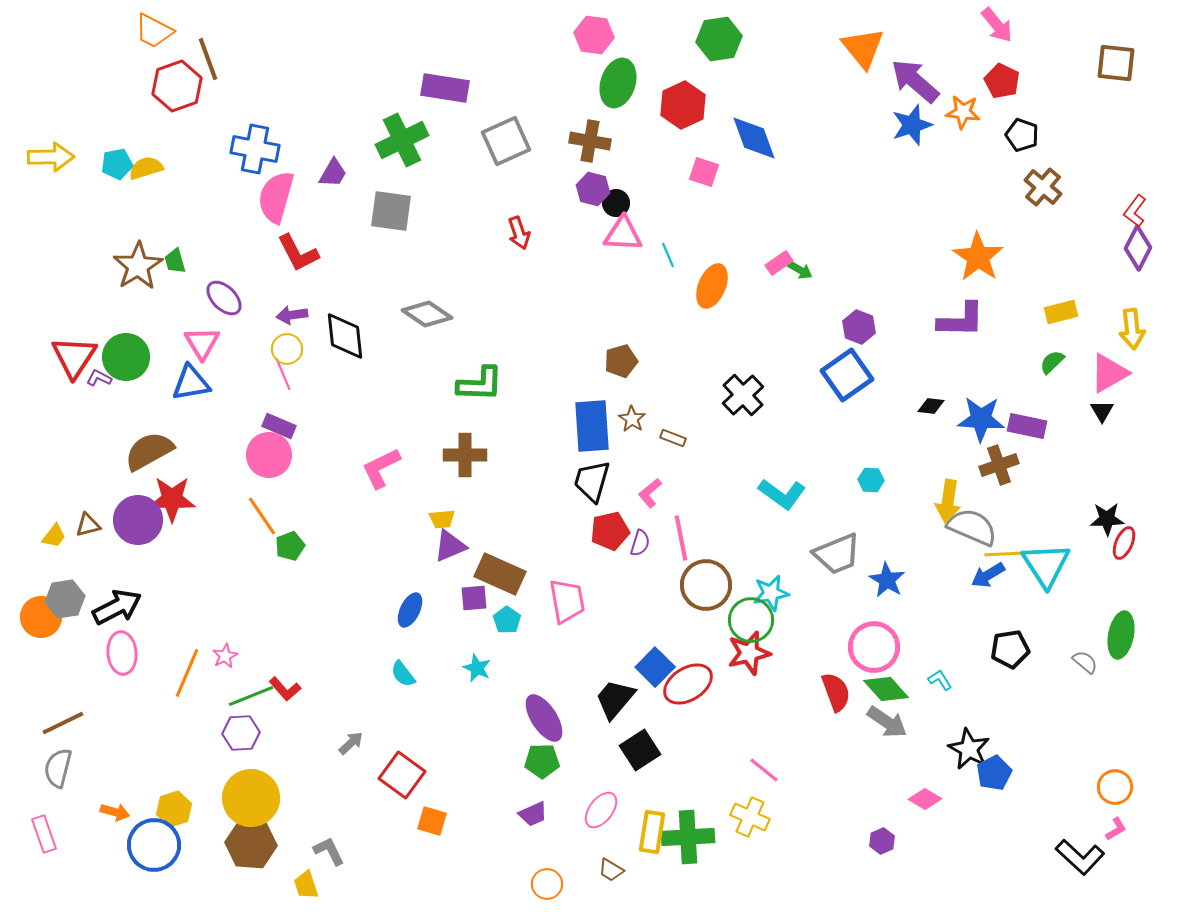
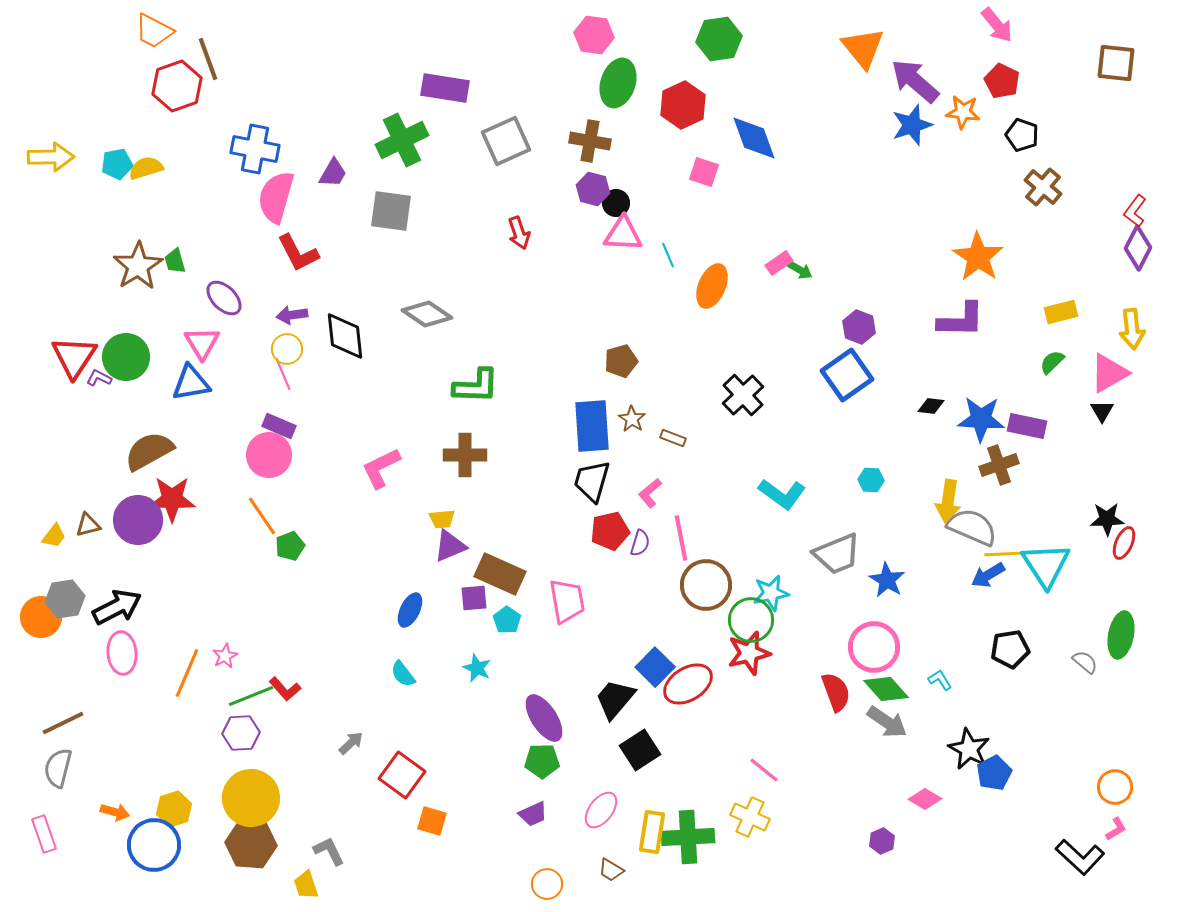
green L-shape at (480, 384): moved 4 px left, 2 px down
